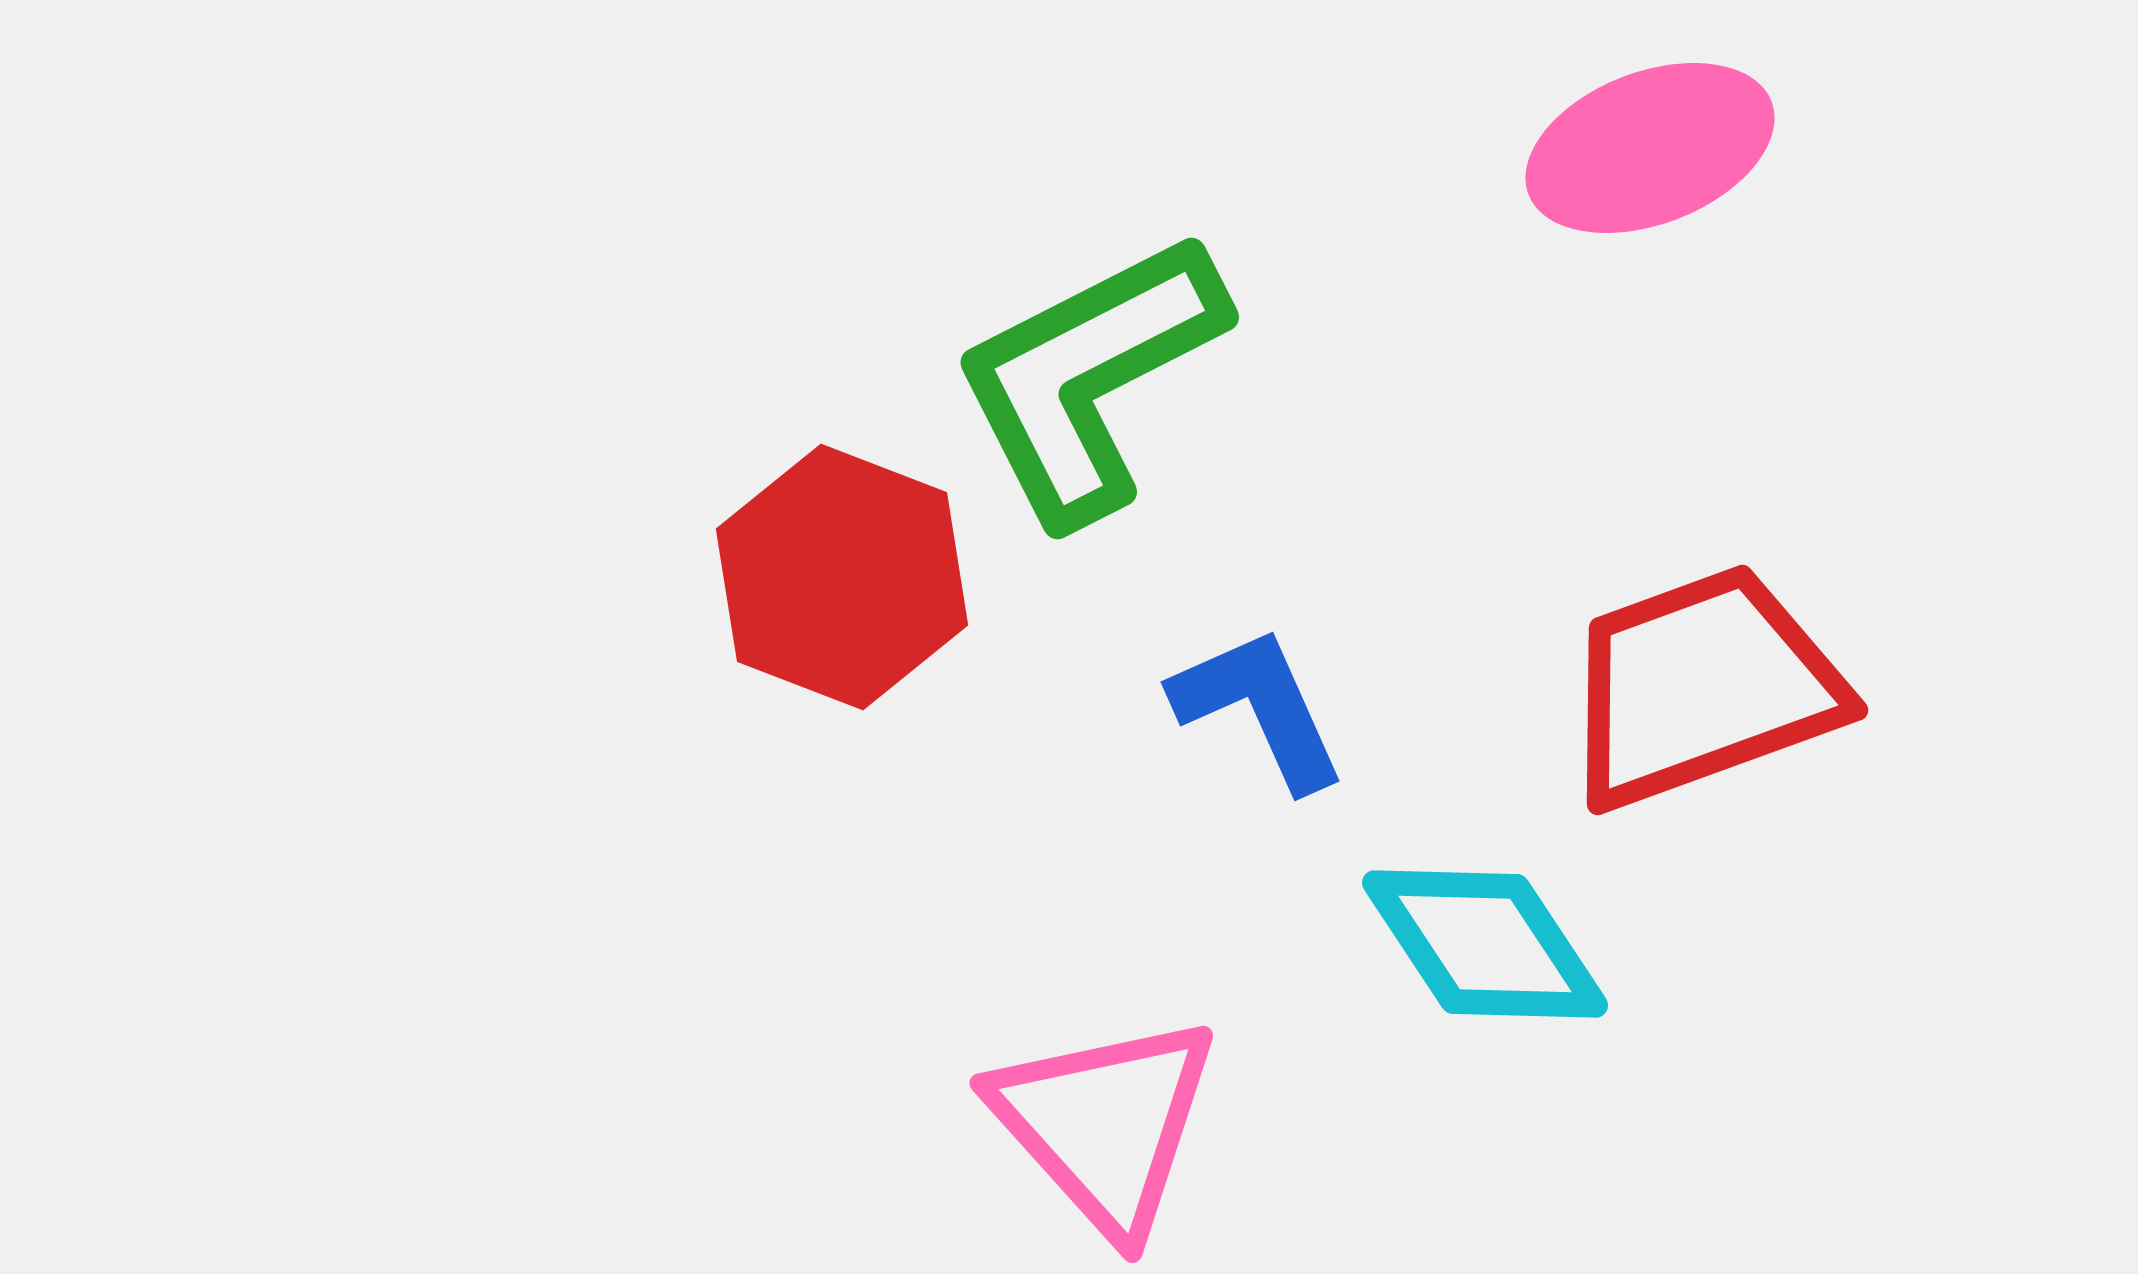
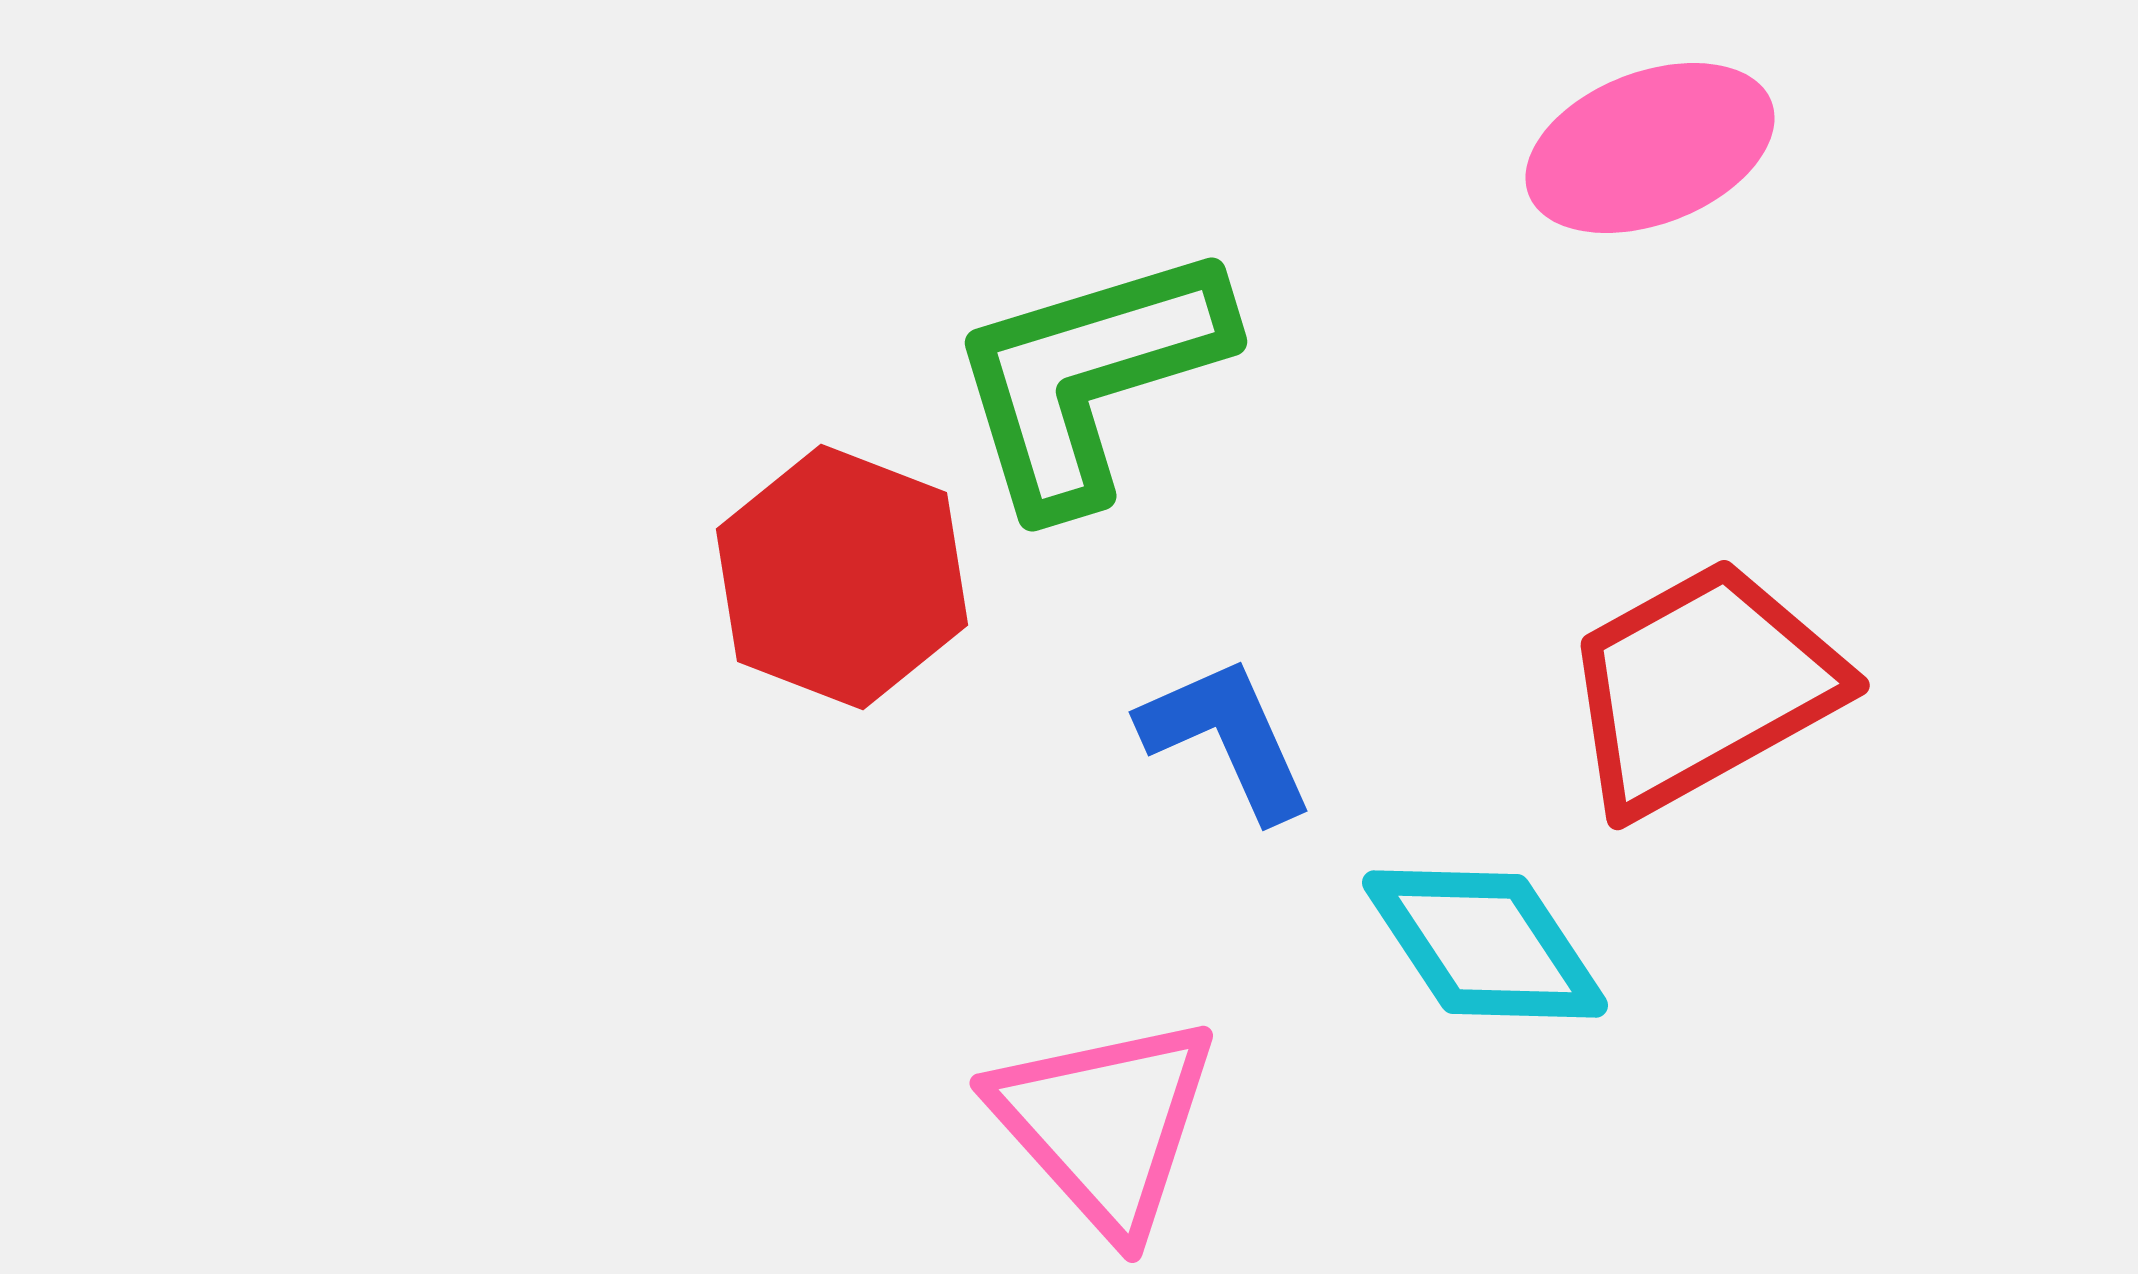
green L-shape: rotated 10 degrees clockwise
red trapezoid: rotated 9 degrees counterclockwise
blue L-shape: moved 32 px left, 30 px down
